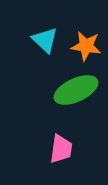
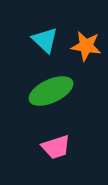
green ellipse: moved 25 px left, 1 px down
pink trapezoid: moved 5 px left, 2 px up; rotated 64 degrees clockwise
